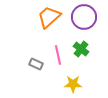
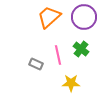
yellow star: moved 2 px left, 1 px up
